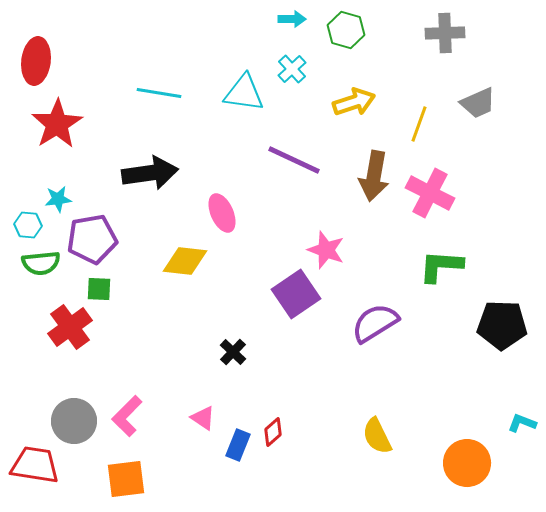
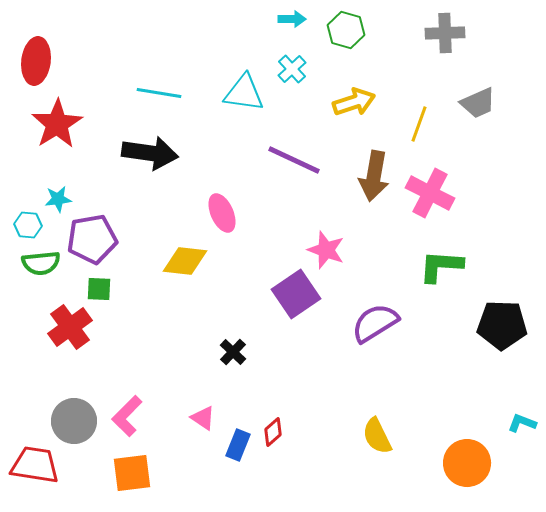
black arrow: moved 20 px up; rotated 16 degrees clockwise
orange square: moved 6 px right, 6 px up
